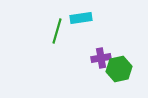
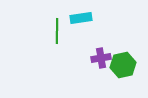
green line: rotated 15 degrees counterclockwise
green hexagon: moved 4 px right, 4 px up
